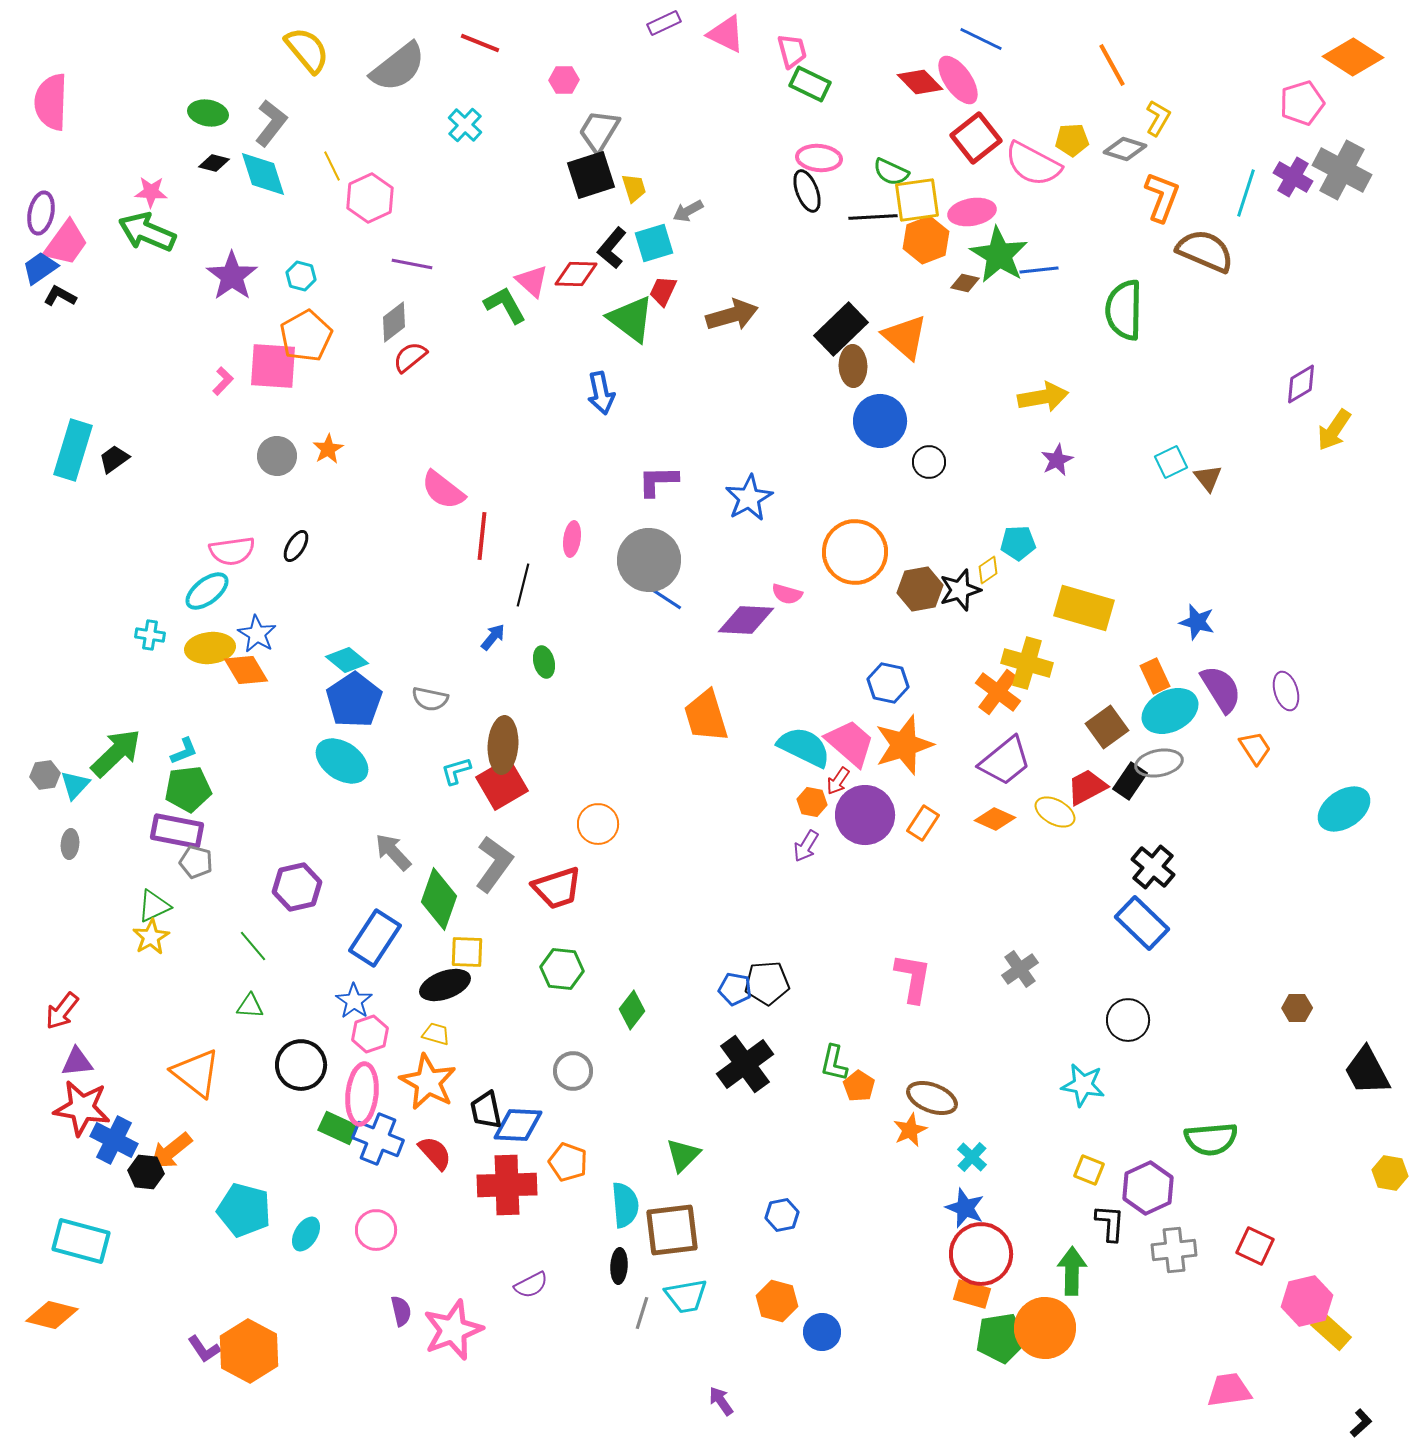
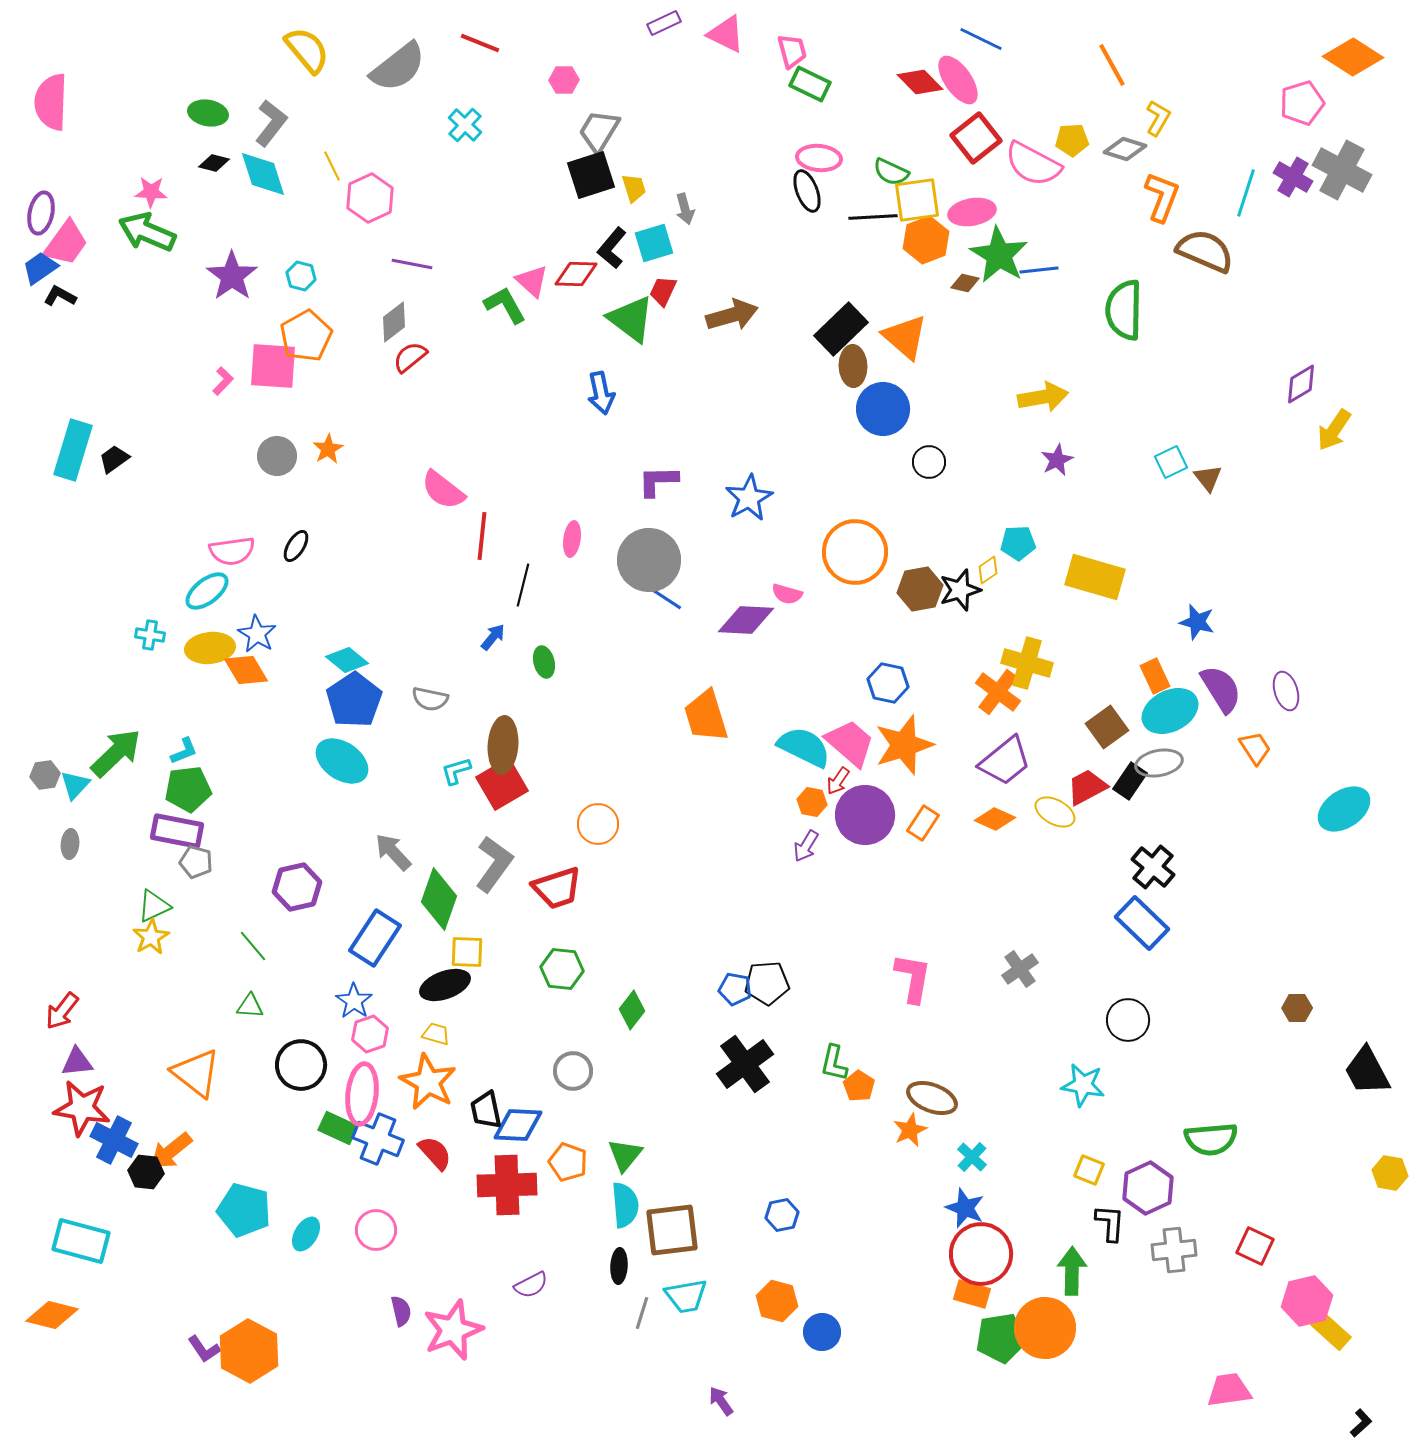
gray arrow at (688, 211): moved 3 px left, 2 px up; rotated 76 degrees counterclockwise
blue circle at (880, 421): moved 3 px right, 12 px up
yellow rectangle at (1084, 608): moved 11 px right, 31 px up
green triangle at (683, 1155): moved 58 px left; rotated 6 degrees counterclockwise
